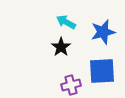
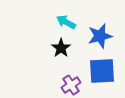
blue star: moved 3 px left, 4 px down
black star: moved 1 px down
purple cross: rotated 18 degrees counterclockwise
